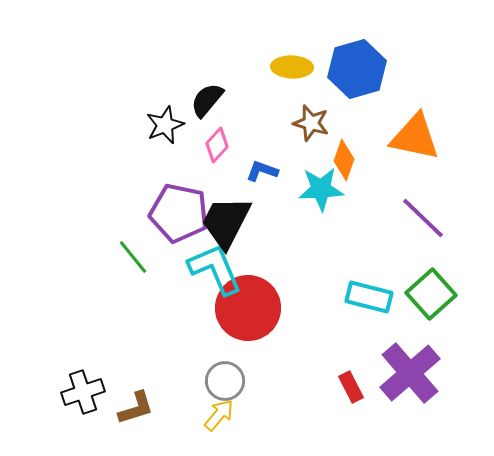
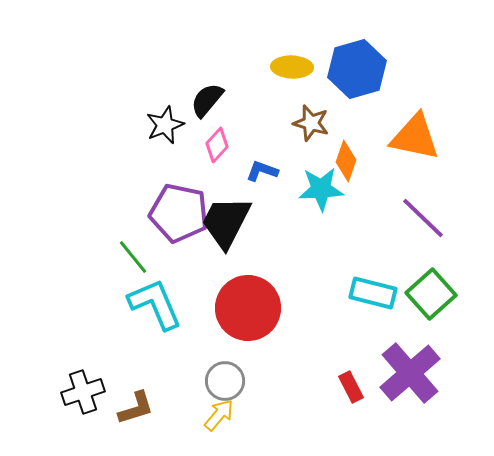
orange diamond: moved 2 px right, 1 px down
cyan L-shape: moved 60 px left, 35 px down
cyan rectangle: moved 4 px right, 4 px up
